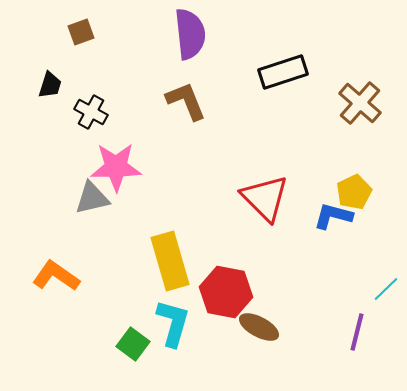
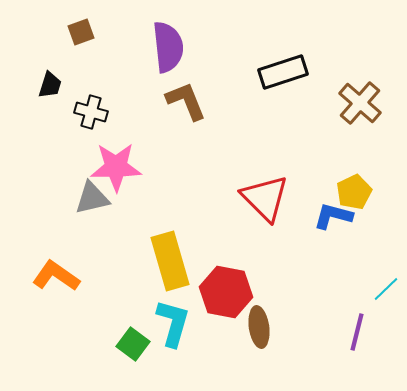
purple semicircle: moved 22 px left, 13 px down
black cross: rotated 12 degrees counterclockwise
brown ellipse: rotated 54 degrees clockwise
